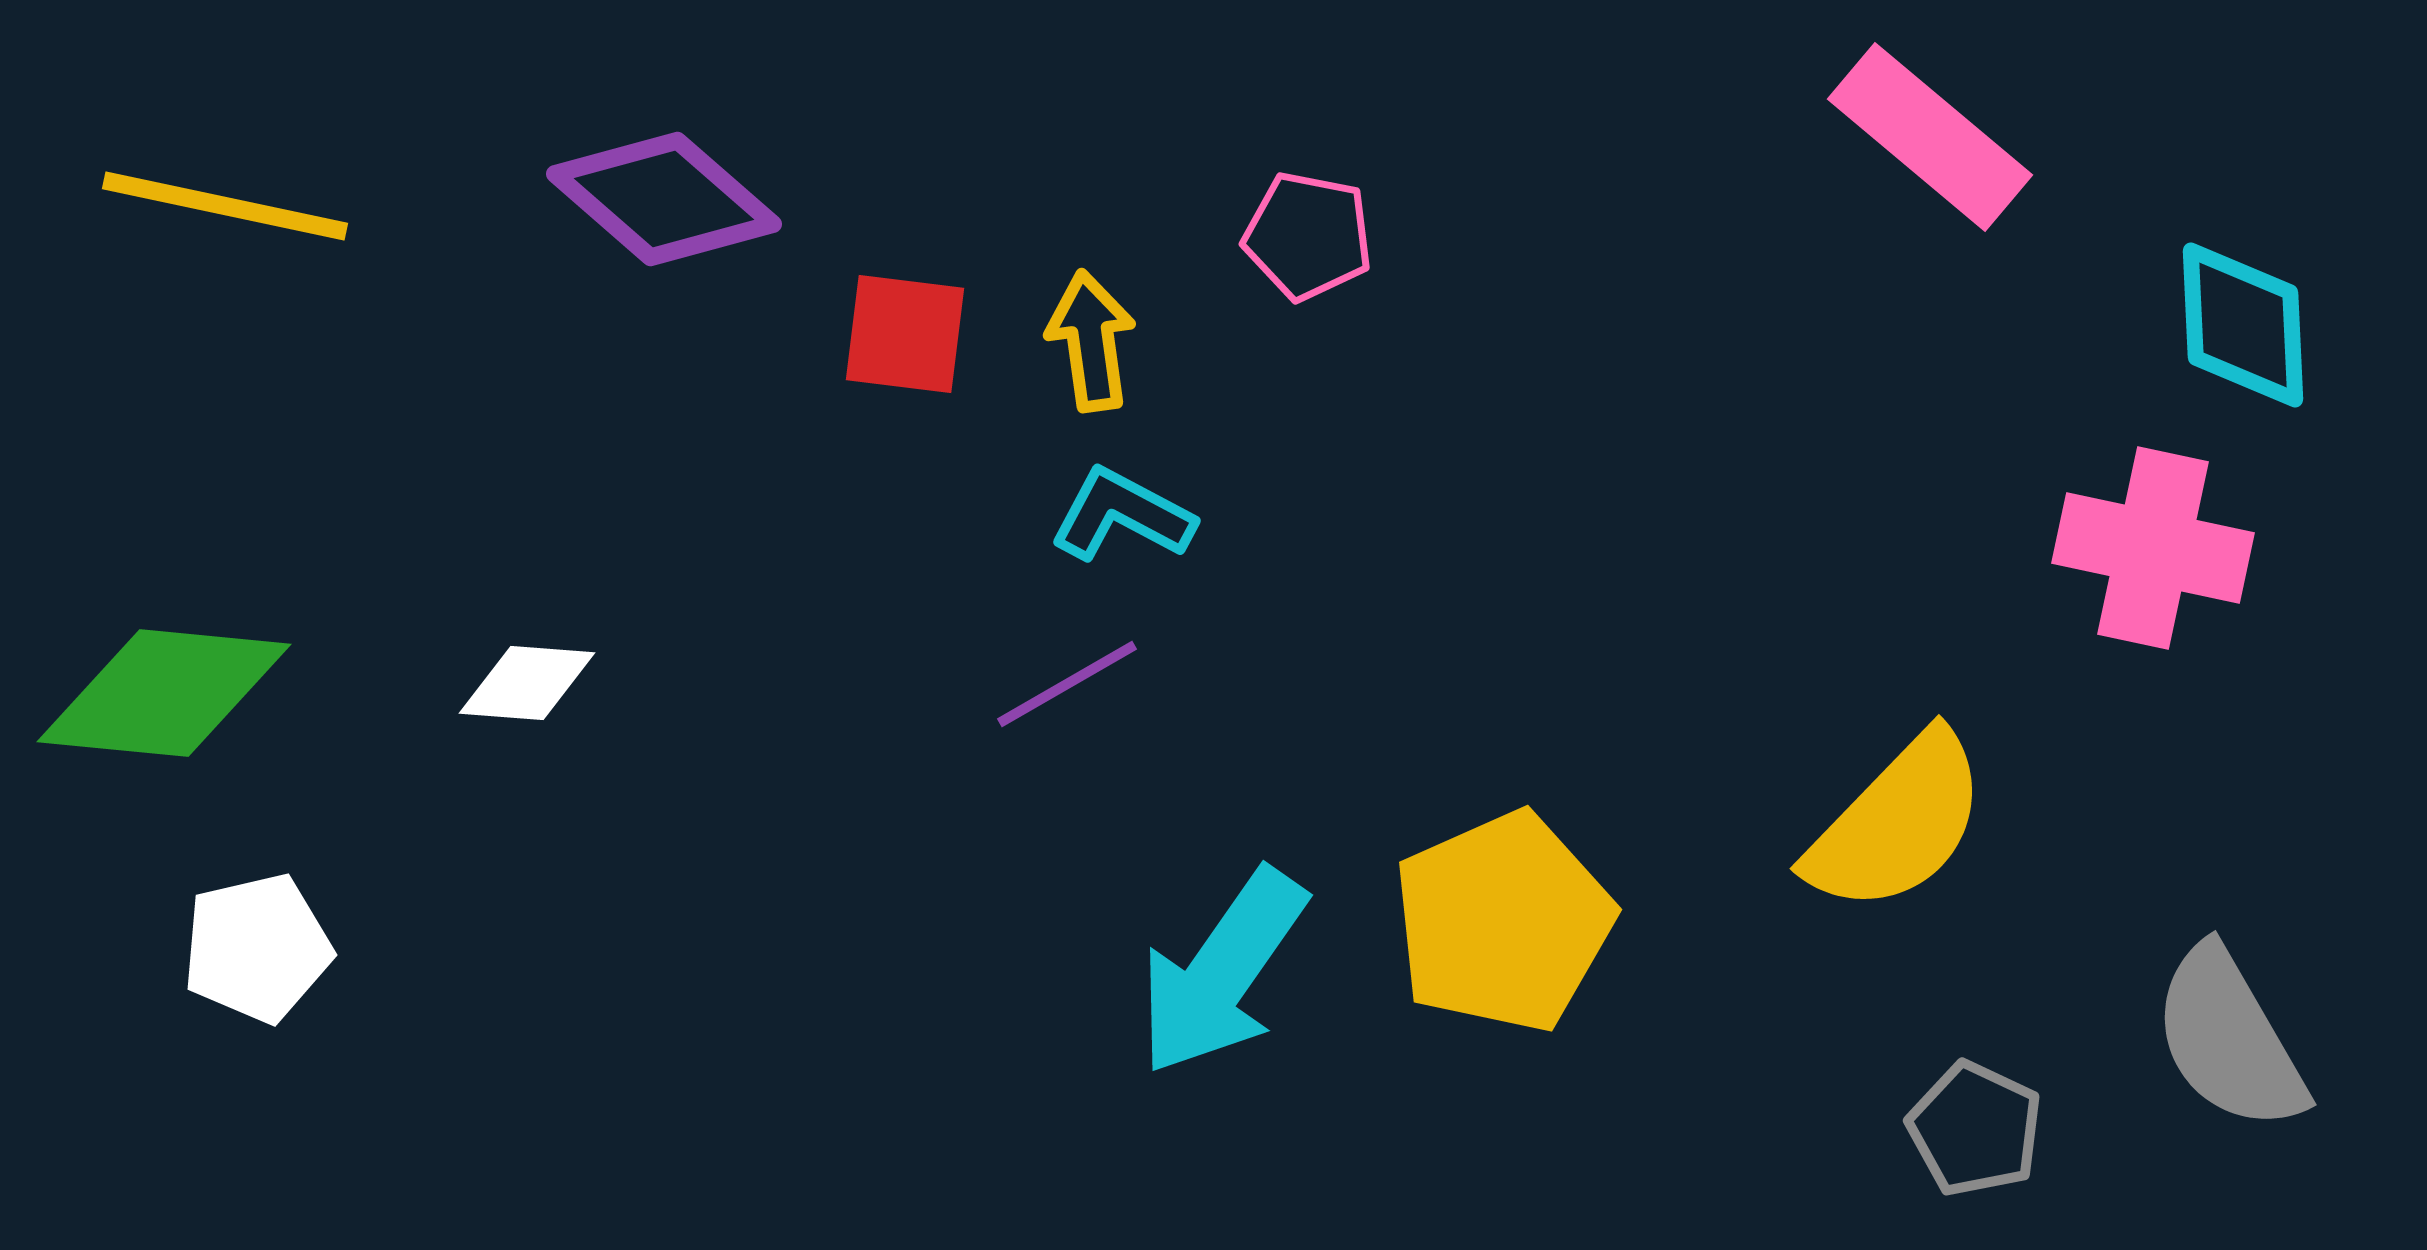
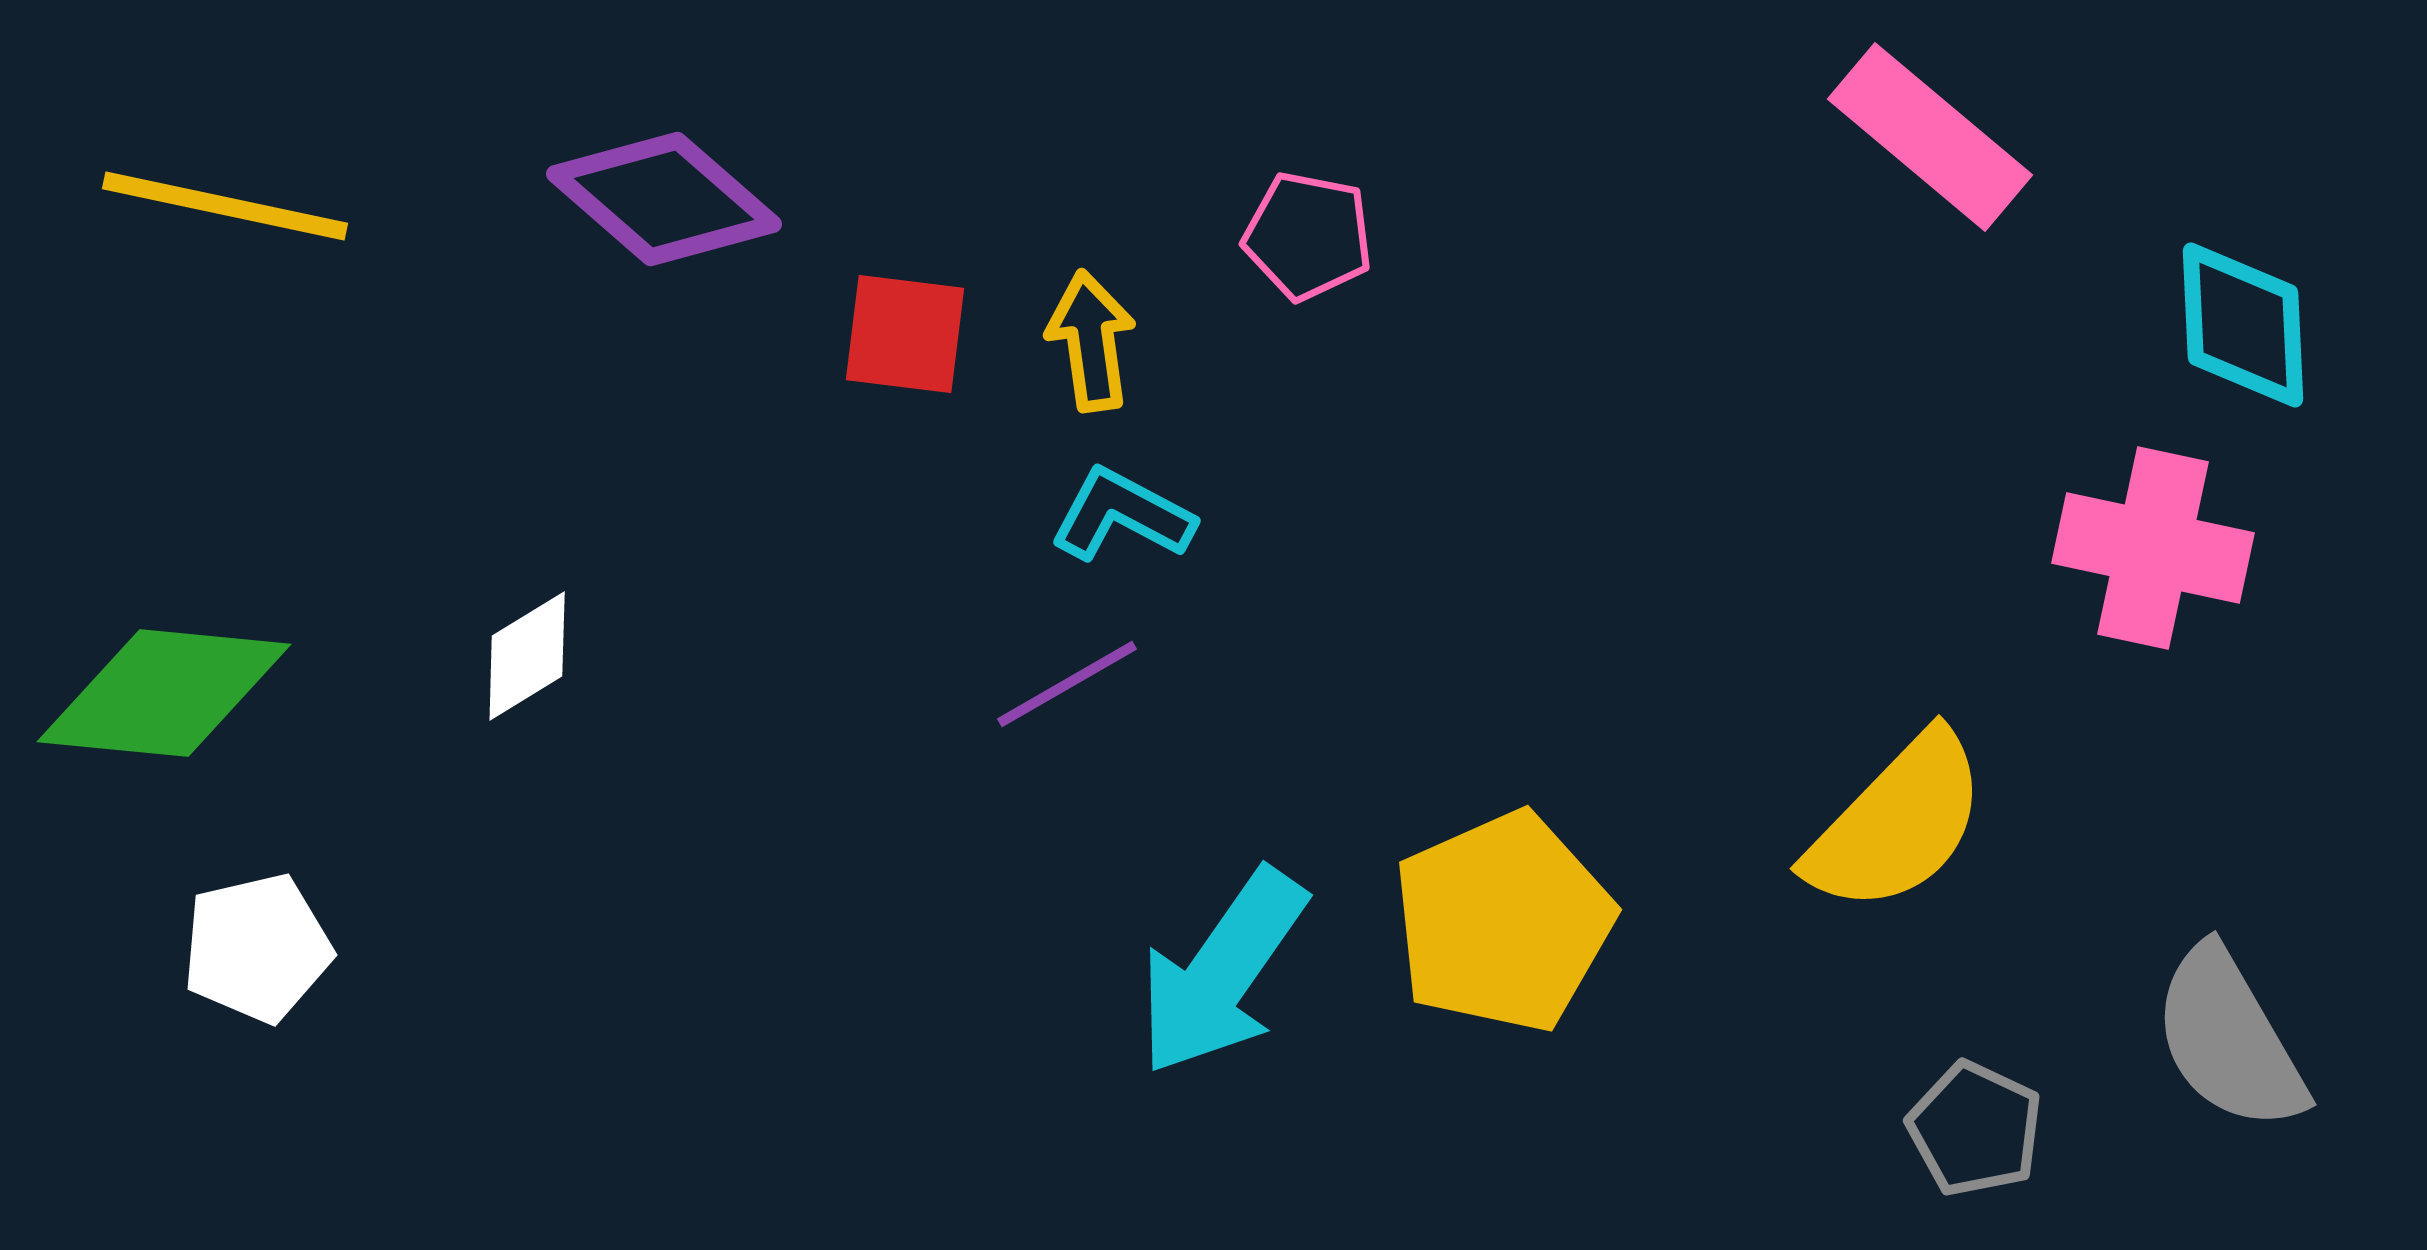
white diamond: moved 27 px up; rotated 36 degrees counterclockwise
